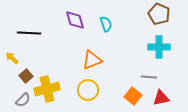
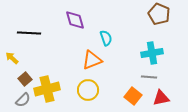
cyan semicircle: moved 14 px down
cyan cross: moved 7 px left, 6 px down; rotated 10 degrees counterclockwise
brown square: moved 1 px left, 3 px down
